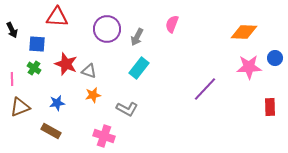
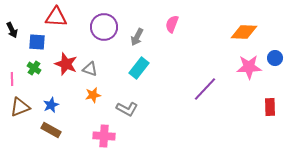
red triangle: moved 1 px left
purple circle: moved 3 px left, 2 px up
blue square: moved 2 px up
gray triangle: moved 1 px right, 2 px up
blue star: moved 6 px left, 2 px down; rotated 14 degrees counterclockwise
brown rectangle: moved 1 px up
pink cross: rotated 15 degrees counterclockwise
